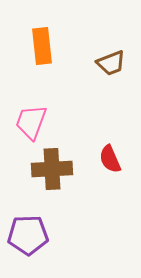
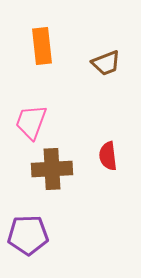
brown trapezoid: moved 5 px left
red semicircle: moved 2 px left, 3 px up; rotated 16 degrees clockwise
